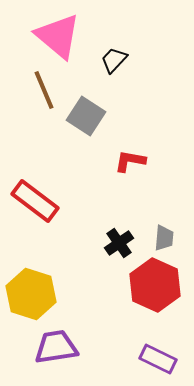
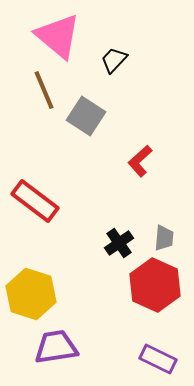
red L-shape: moved 10 px right; rotated 52 degrees counterclockwise
